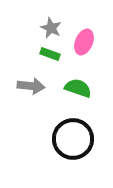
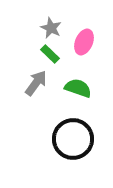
green rectangle: rotated 24 degrees clockwise
gray arrow: moved 5 px right, 3 px up; rotated 60 degrees counterclockwise
